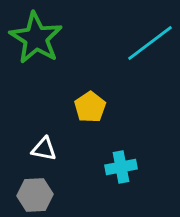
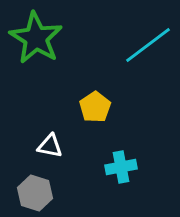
cyan line: moved 2 px left, 2 px down
yellow pentagon: moved 5 px right
white triangle: moved 6 px right, 3 px up
gray hexagon: moved 2 px up; rotated 20 degrees clockwise
